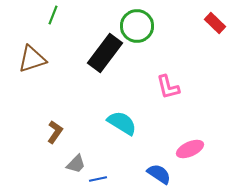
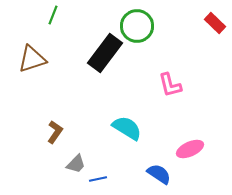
pink L-shape: moved 2 px right, 2 px up
cyan semicircle: moved 5 px right, 5 px down
